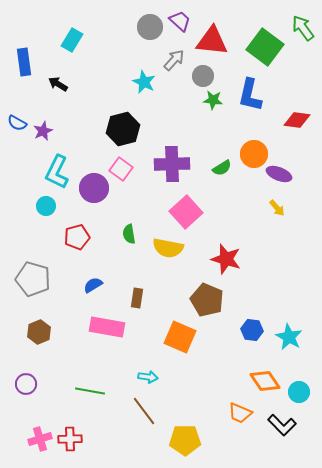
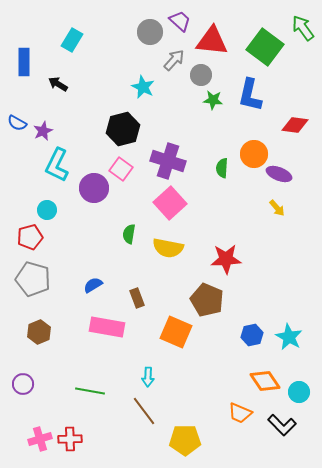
gray circle at (150, 27): moved 5 px down
blue rectangle at (24, 62): rotated 8 degrees clockwise
gray circle at (203, 76): moved 2 px left, 1 px up
cyan star at (144, 82): moved 1 px left, 5 px down
red diamond at (297, 120): moved 2 px left, 5 px down
purple cross at (172, 164): moved 4 px left, 3 px up; rotated 20 degrees clockwise
green semicircle at (222, 168): rotated 126 degrees clockwise
cyan L-shape at (57, 172): moved 7 px up
cyan circle at (46, 206): moved 1 px right, 4 px down
pink square at (186, 212): moved 16 px left, 9 px up
green semicircle at (129, 234): rotated 18 degrees clockwise
red pentagon at (77, 237): moved 47 px left
red star at (226, 259): rotated 20 degrees counterclockwise
brown rectangle at (137, 298): rotated 30 degrees counterclockwise
blue hexagon at (252, 330): moved 5 px down; rotated 20 degrees counterclockwise
orange square at (180, 337): moved 4 px left, 5 px up
cyan arrow at (148, 377): rotated 84 degrees clockwise
purple circle at (26, 384): moved 3 px left
